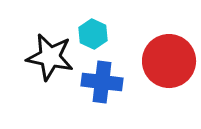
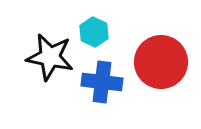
cyan hexagon: moved 1 px right, 2 px up
red circle: moved 8 px left, 1 px down
